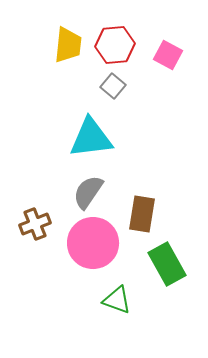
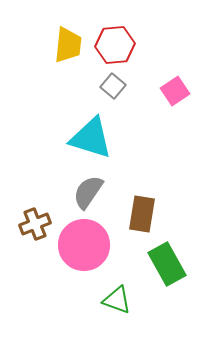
pink square: moved 7 px right, 36 px down; rotated 28 degrees clockwise
cyan triangle: rotated 24 degrees clockwise
pink circle: moved 9 px left, 2 px down
